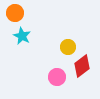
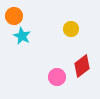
orange circle: moved 1 px left, 3 px down
yellow circle: moved 3 px right, 18 px up
